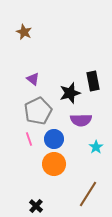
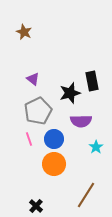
black rectangle: moved 1 px left
purple semicircle: moved 1 px down
brown line: moved 2 px left, 1 px down
